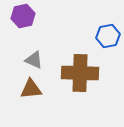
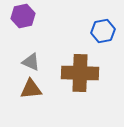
blue hexagon: moved 5 px left, 5 px up
gray triangle: moved 3 px left, 2 px down
